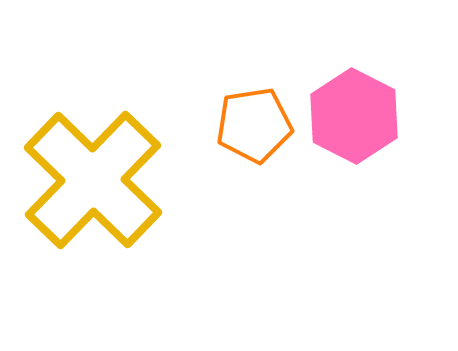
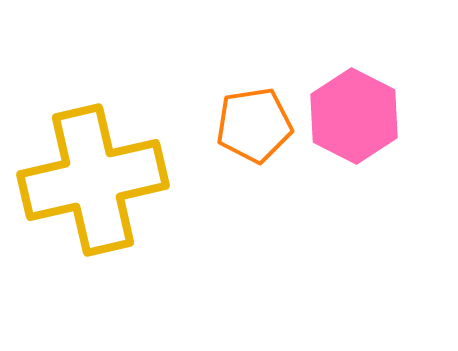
yellow cross: rotated 33 degrees clockwise
